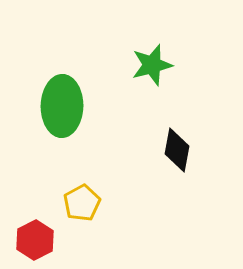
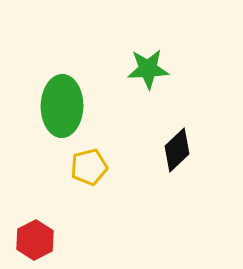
green star: moved 4 px left, 4 px down; rotated 12 degrees clockwise
black diamond: rotated 36 degrees clockwise
yellow pentagon: moved 7 px right, 36 px up; rotated 15 degrees clockwise
